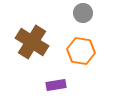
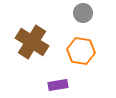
purple rectangle: moved 2 px right
